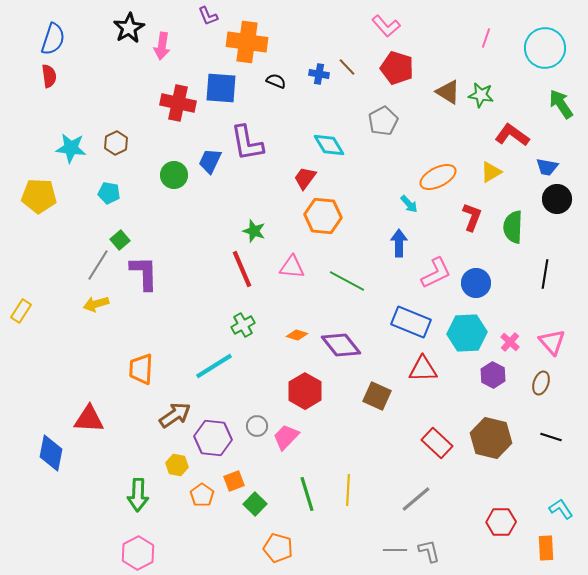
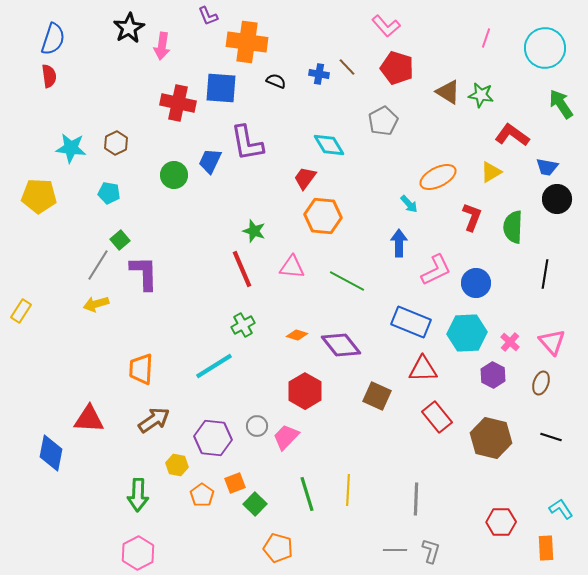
pink L-shape at (436, 273): moved 3 px up
brown arrow at (175, 415): moved 21 px left, 5 px down
red rectangle at (437, 443): moved 26 px up; rotated 8 degrees clockwise
orange square at (234, 481): moved 1 px right, 2 px down
gray line at (416, 499): rotated 48 degrees counterclockwise
gray L-shape at (429, 551): moved 2 px right; rotated 30 degrees clockwise
